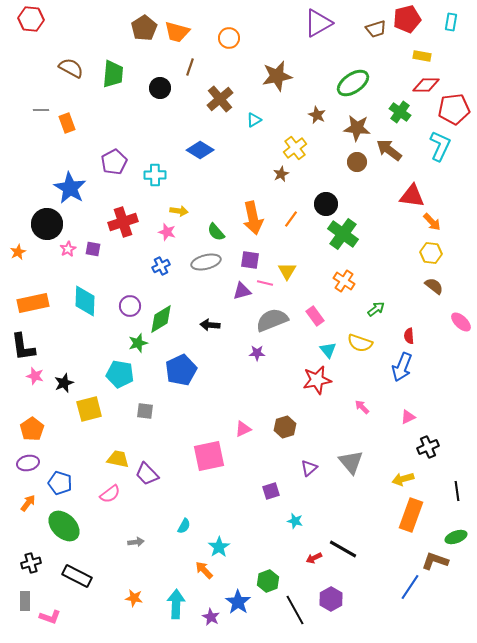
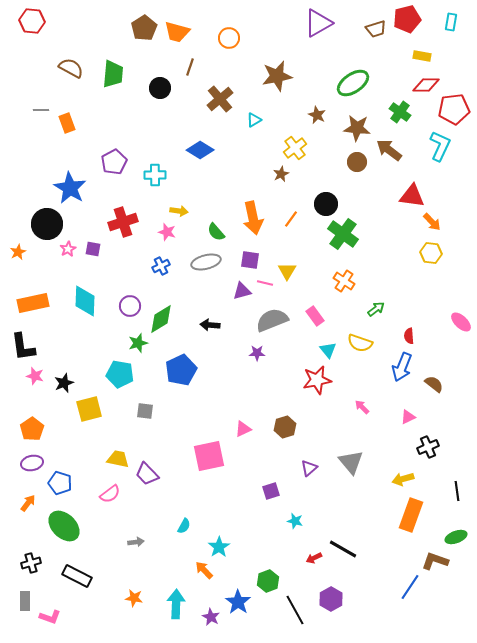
red hexagon at (31, 19): moved 1 px right, 2 px down
brown semicircle at (434, 286): moved 98 px down
purple ellipse at (28, 463): moved 4 px right
